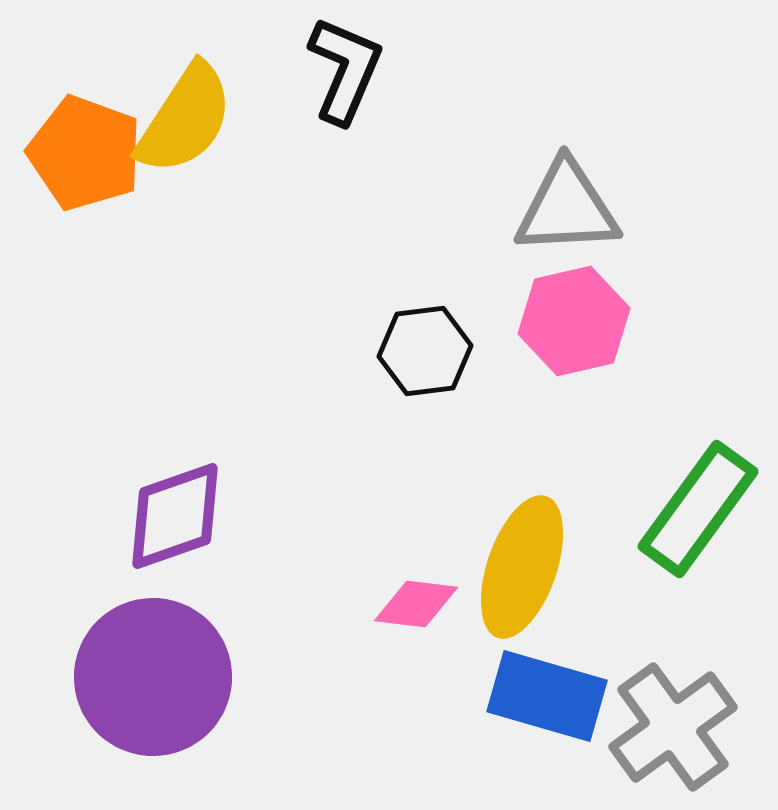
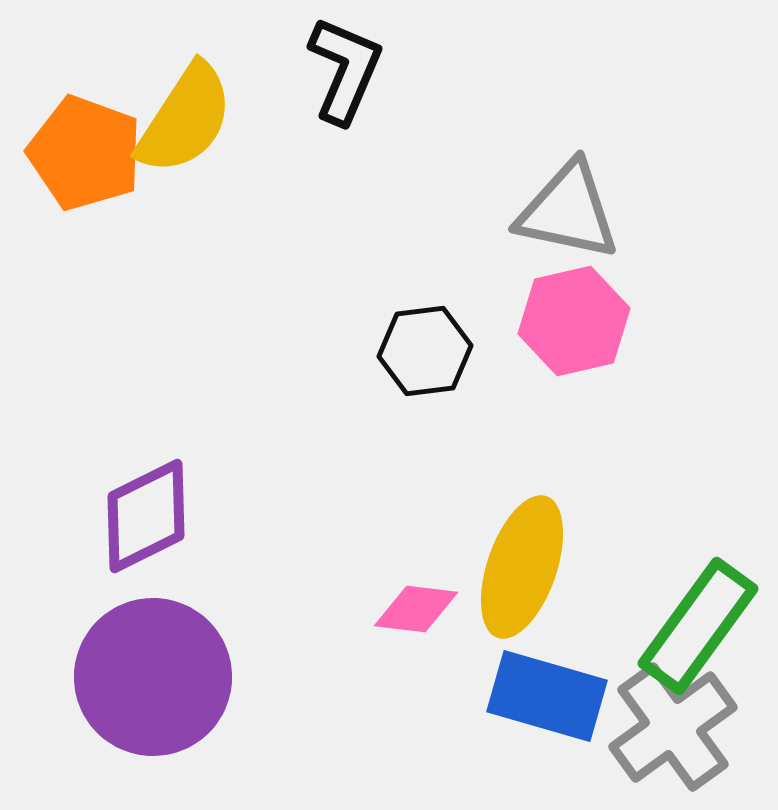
gray triangle: moved 1 px right, 3 px down; rotated 15 degrees clockwise
green rectangle: moved 117 px down
purple diamond: moved 29 px left; rotated 7 degrees counterclockwise
pink diamond: moved 5 px down
